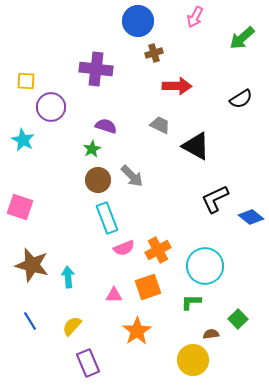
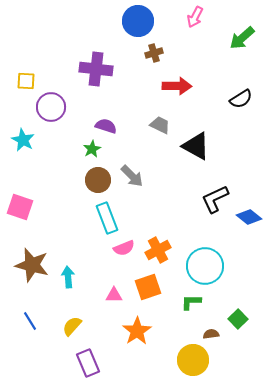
blue diamond: moved 2 px left
